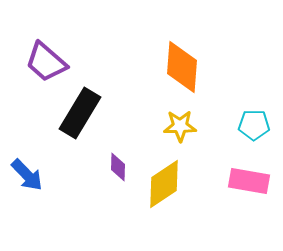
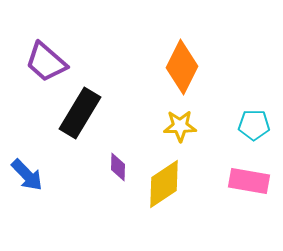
orange diamond: rotated 22 degrees clockwise
